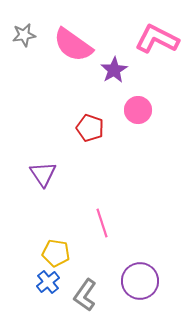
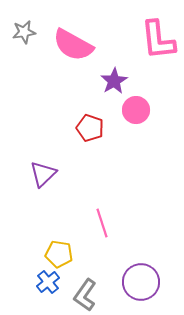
gray star: moved 3 px up
pink L-shape: moved 1 px right, 1 px down; rotated 123 degrees counterclockwise
pink semicircle: rotated 6 degrees counterclockwise
purple star: moved 11 px down
pink circle: moved 2 px left
purple triangle: rotated 20 degrees clockwise
yellow pentagon: moved 3 px right, 1 px down
purple circle: moved 1 px right, 1 px down
